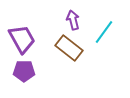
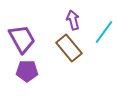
brown rectangle: rotated 12 degrees clockwise
purple pentagon: moved 3 px right
